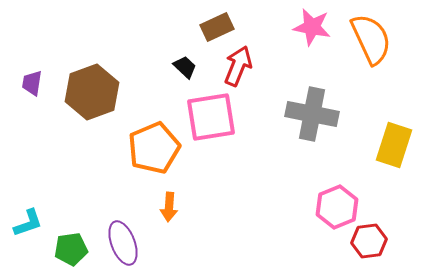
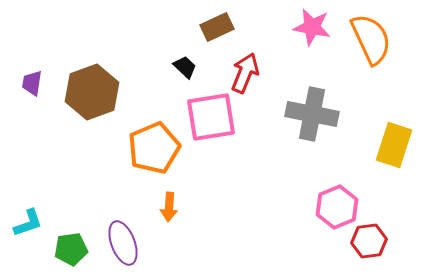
red arrow: moved 7 px right, 7 px down
